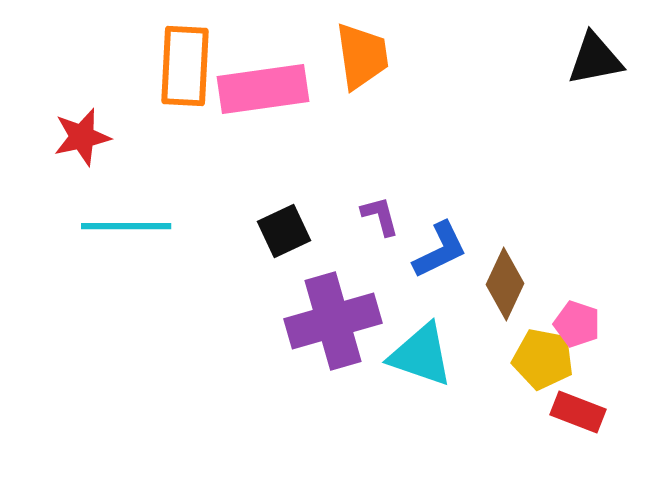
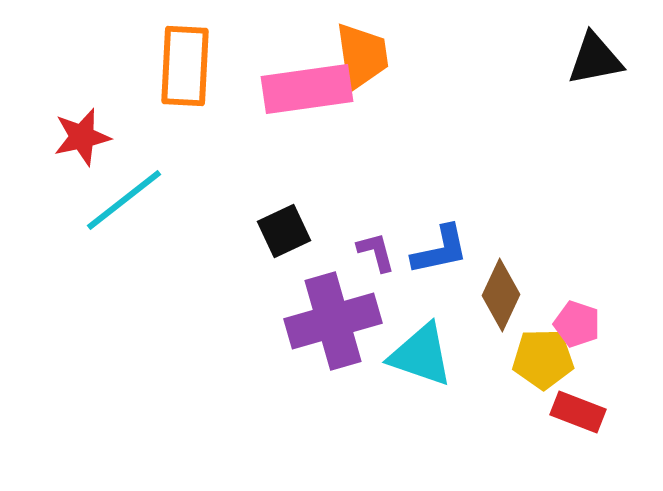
pink rectangle: moved 44 px right
purple L-shape: moved 4 px left, 36 px down
cyan line: moved 2 px left, 26 px up; rotated 38 degrees counterclockwise
blue L-shape: rotated 14 degrees clockwise
brown diamond: moved 4 px left, 11 px down
yellow pentagon: rotated 12 degrees counterclockwise
